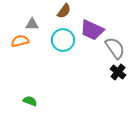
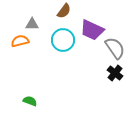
black cross: moved 3 px left, 1 px down
